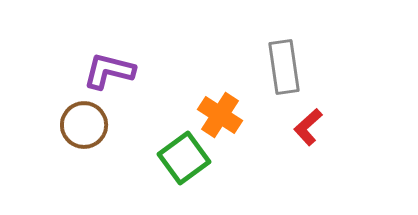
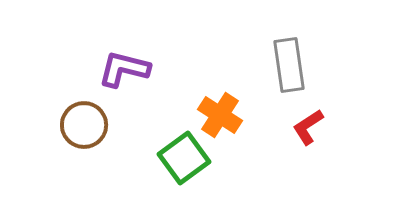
gray rectangle: moved 5 px right, 2 px up
purple L-shape: moved 15 px right, 2 px up
red L-shape: rotated 9 degrees clockwise
